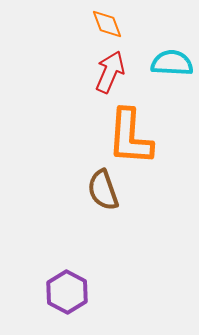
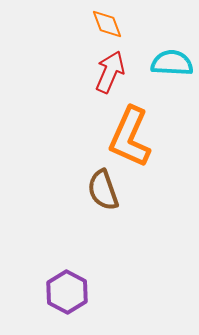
orange L-shape: rotated 20 degrees clockwise
